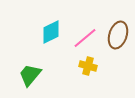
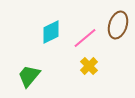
brown ellipse: moved 10 px up
yellow cross: moved 1 px right; rotated 30 degrees clockwise
green trapezoid: moved 1 px left, 1 px down
